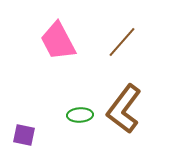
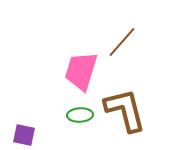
pink trapezoid: moved 23 px right, 30 px down; rotated 45 degrees clockwise
brown L-shape: moved 1 px right, 1 px down; rotated 129 degrees clockwise
